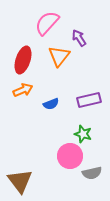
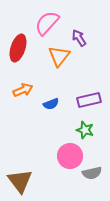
red ellipse: moved 5 px left, 12 px up
green star: moved 2 px right, 4 px up
